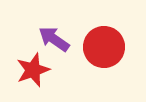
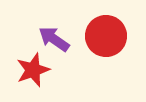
red circle: moved 2 px right, 11 px up
